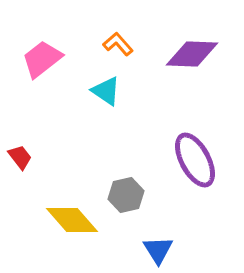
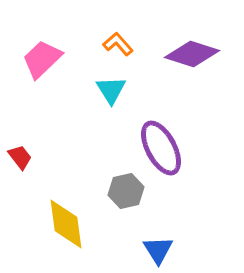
purple diamond: rotated 16 degrees clockwise
pink trapezoid: rotated 6 degrees counterclockwise
cyan triangle: moved 5 px right, 1 px up; rotated 24 degrees clockwise
purple ellipse: moved 34 px left, 12 px up
gray hexagon: moved 4 px up
yellow diamond: moved 6 px left, 4 px down; rotated 34 degrees clockwise
